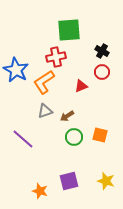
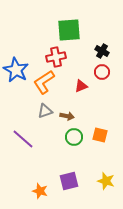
brown arrow: rotated 136 degrees counterclockwise
